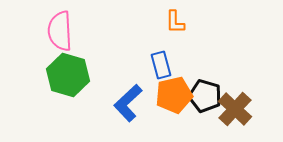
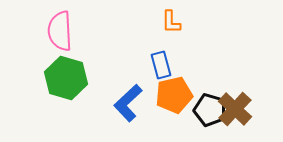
orange L-shape: moved 4 px left
green hexagon: moved 2 px left, 3 px down
black pentagon: moved 5 px right, 14 px down
